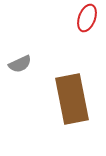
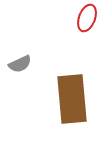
brown rectangle: rotated 6 degrees clockwise
